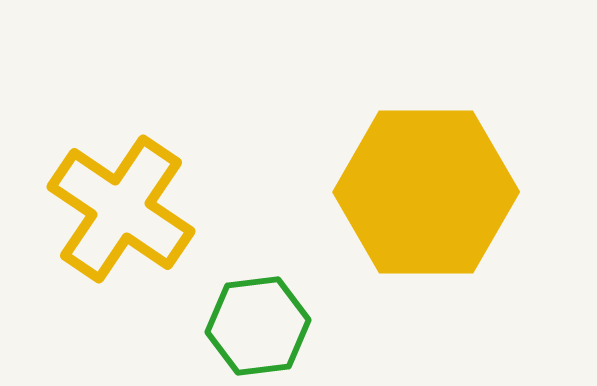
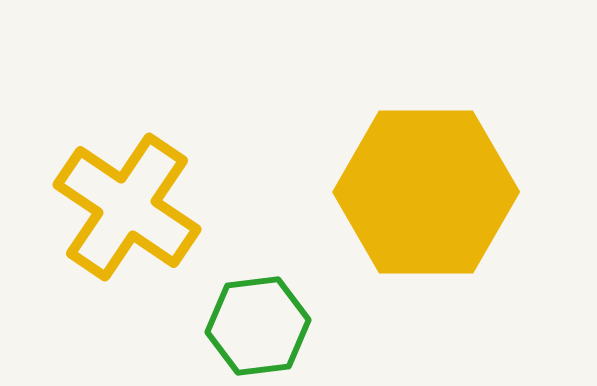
yellow cross: moved 6 px right, 2 px up
